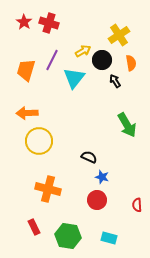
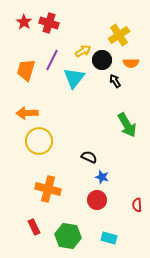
orange semicircle: rotated 98 degrees clockwise
